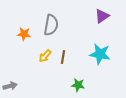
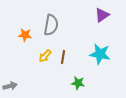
purple triangle: moved 1 px up
orange star: moved 1 px right, 1 px down
green star: moved 2 px up
